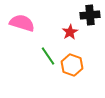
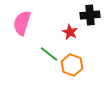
pink semicircle: rotated 90 degrees counterclockwise
red star: rotated 14 degrees counterclockwise
green line: moved 1 px right, 2 px up; rotated 18 degrees counterclockwise
